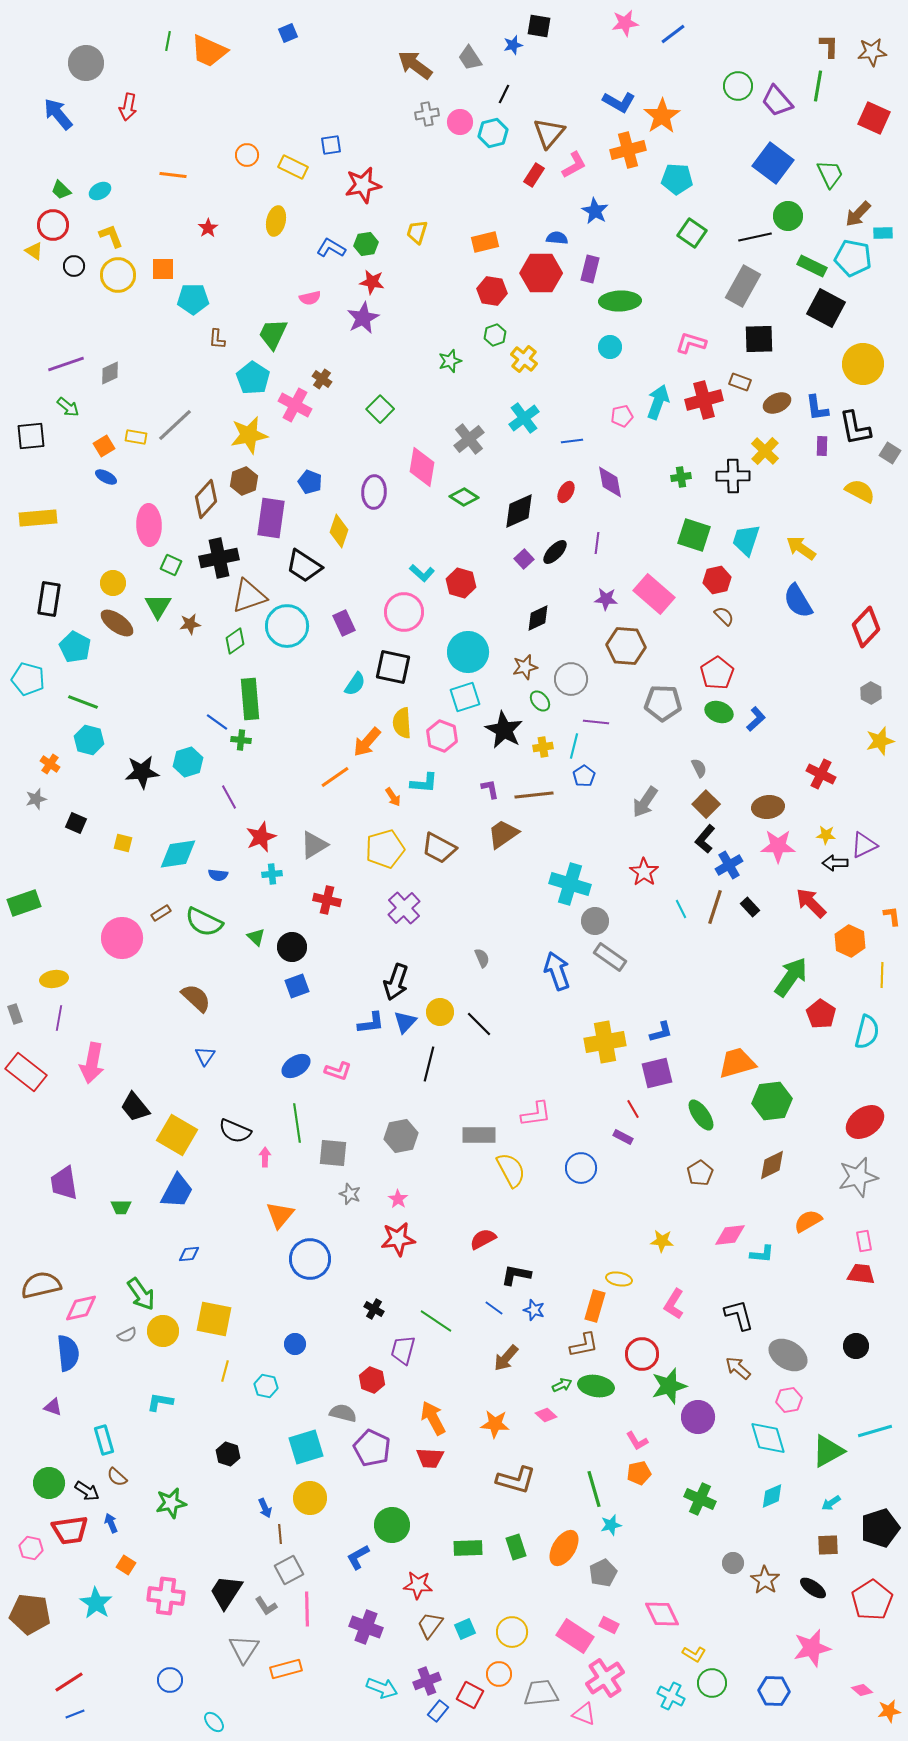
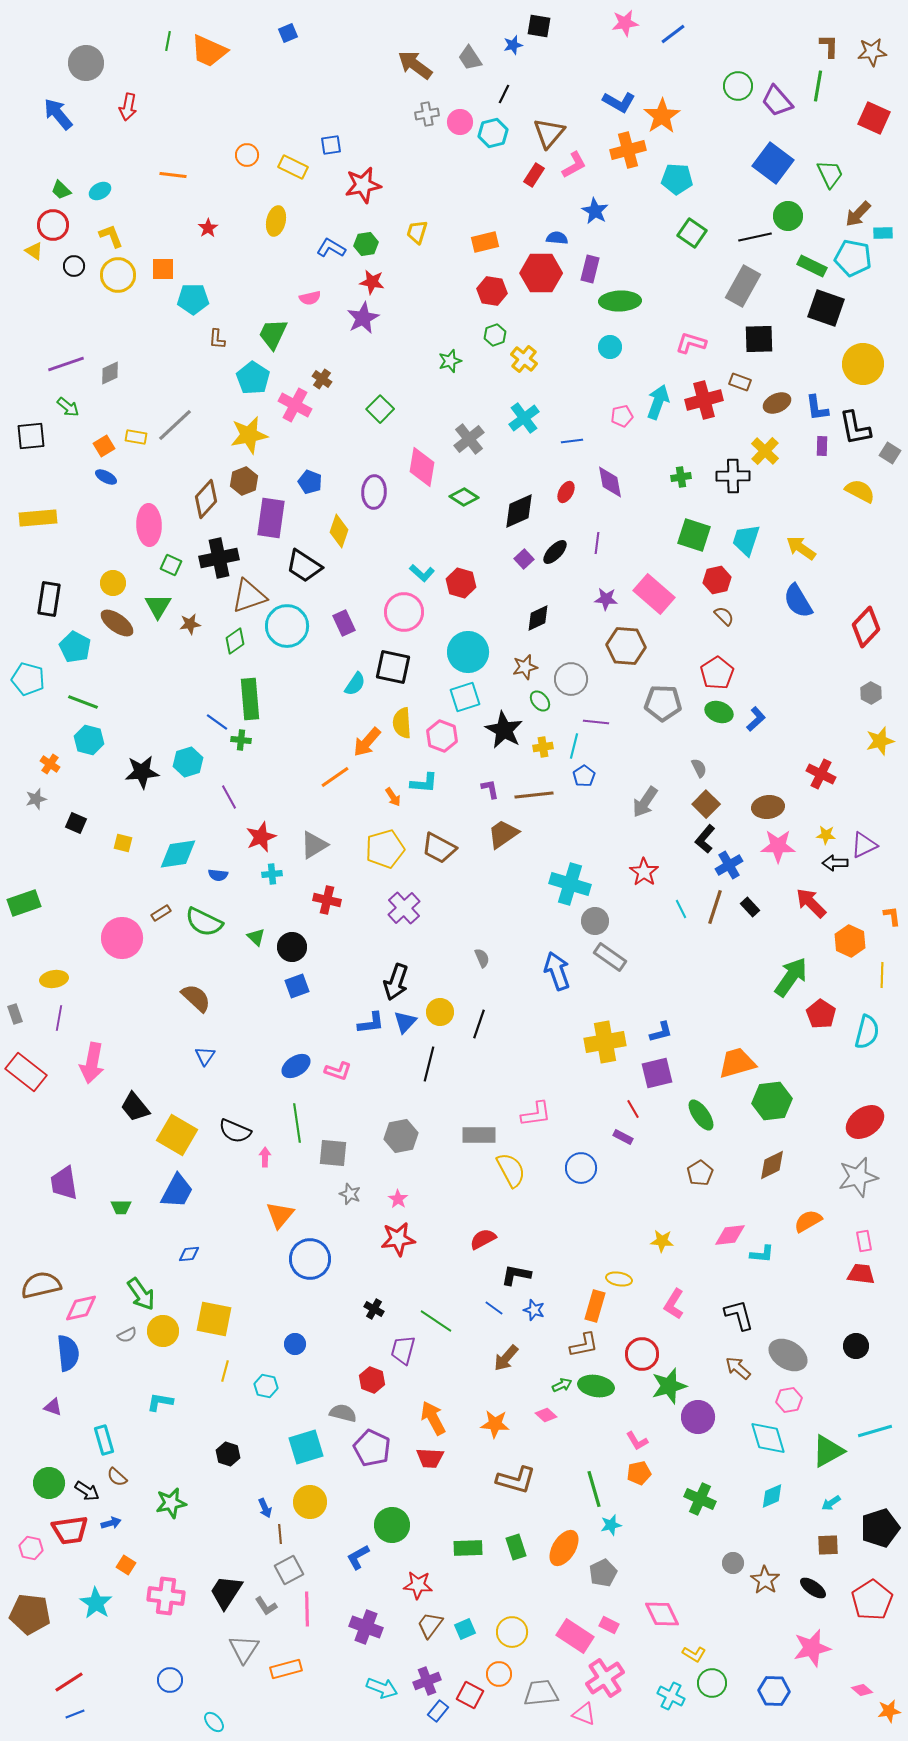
black square at (826, 308): rotated 9 degrees counterclockwise
black line at (479, 1024): rotated 64 degrees clockwise
yellow circle at (310, 1498): moved 4 px down
blue arrow at (111, 1523): rotated 96 degrees clockwise
